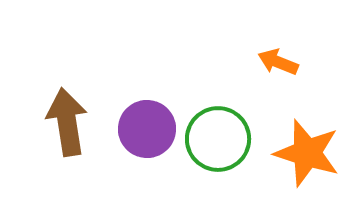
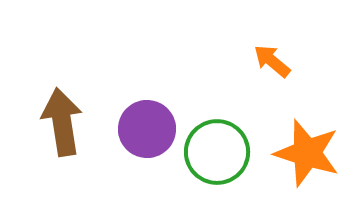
orange arrow: moved 6 px left, 1 px up; rotated 18 degrees clockwise
brown arrow: moved 5 px left
green circle: moved 1 px left, 13 px down
